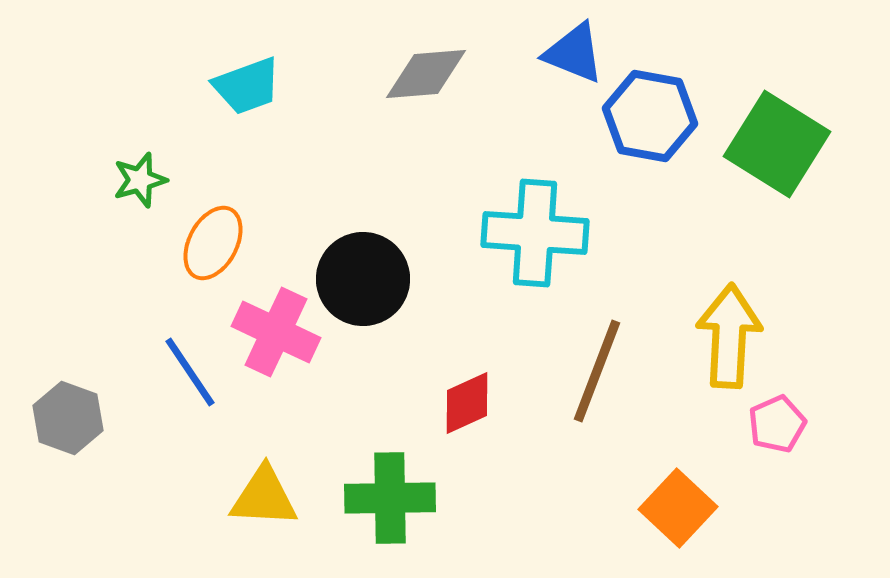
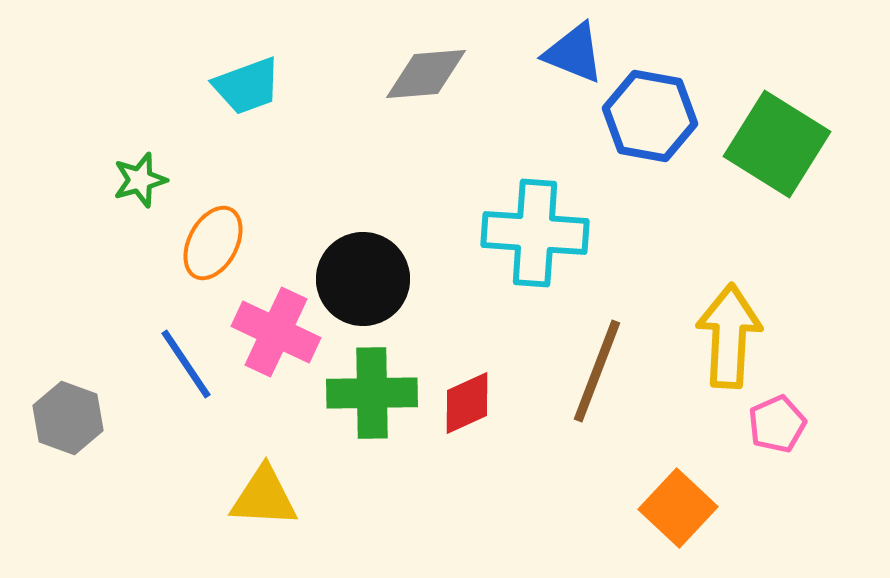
blue line: moved 4 px left, 8 px up
green cross: moved 18 px left, 105 px up
